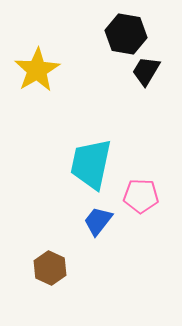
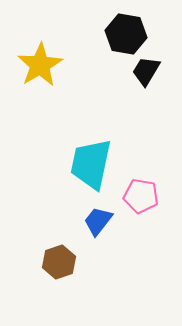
yellow star: moved 3 px right, 5 px up
pink pentagon: rotated 8 degrees clockwise
brown hexagon: moved 9 px right, 6 px up; rotated 16 degrees clockwise
